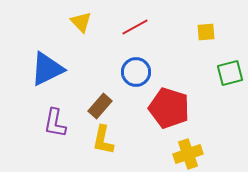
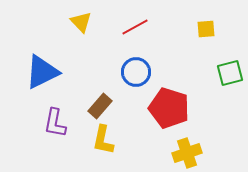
yellow square: moved 3 px up
blue triangle: moved 5 px left, 3 px down
yellow cross: moved 1 px left, 1 px up
